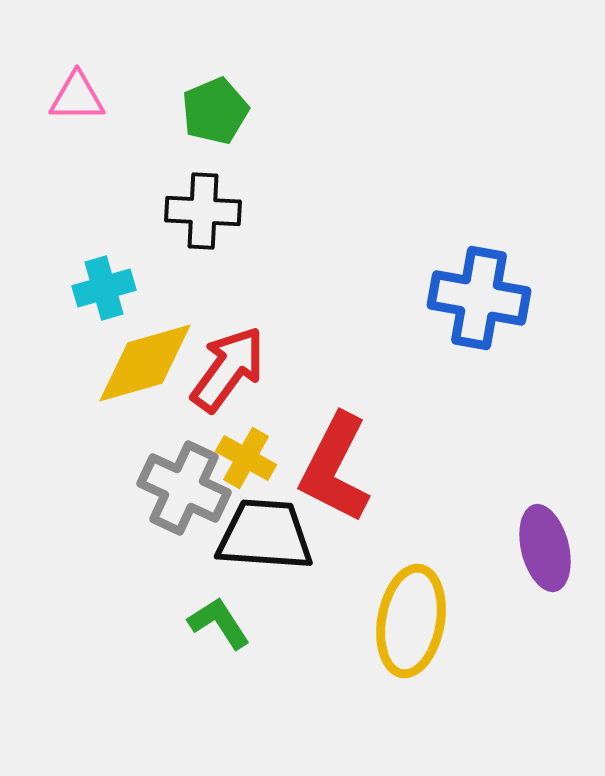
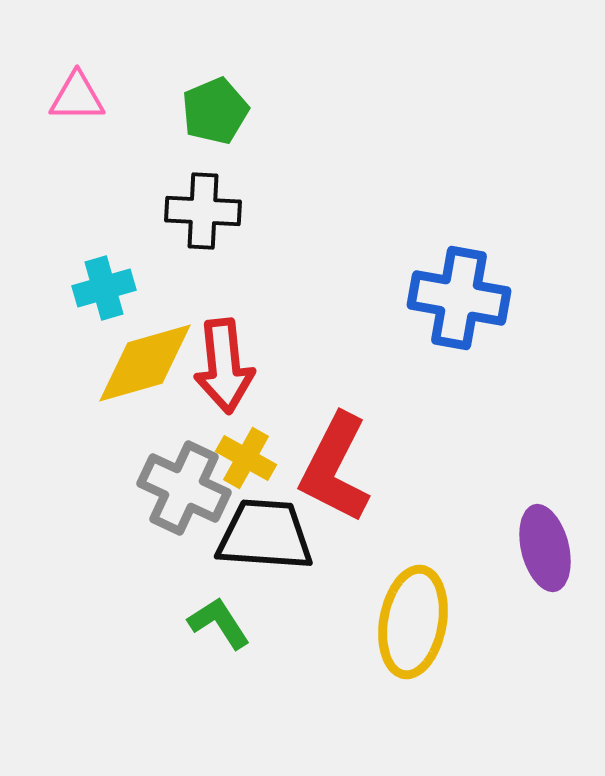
blue cross: moved 20 px left
red arrow: moved 4 px left, 3 px up; rotated 138 degrees clockwise
yellow ellipse: moved 2 px right, 1 px down
